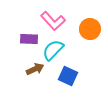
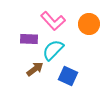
orange circle: moved 1 px left, 5 px up
brown arrow: rotated 12 degrees counterclockwise
